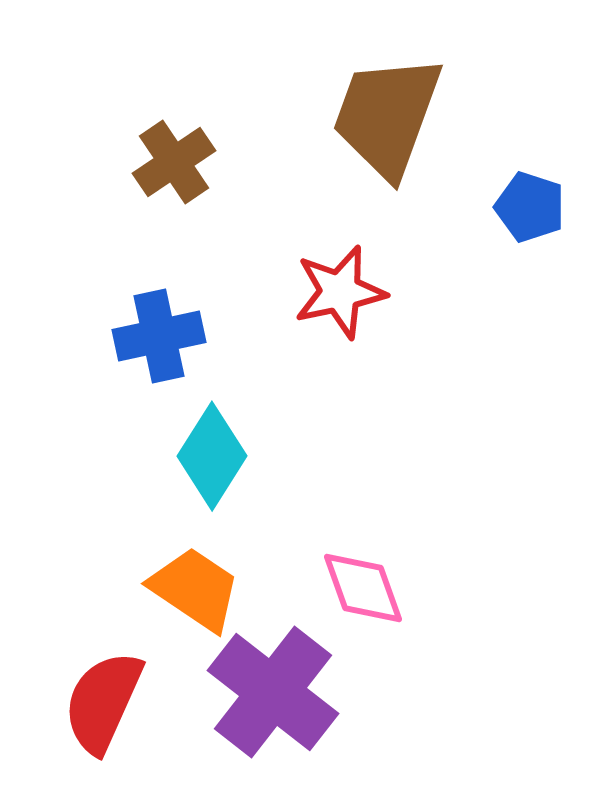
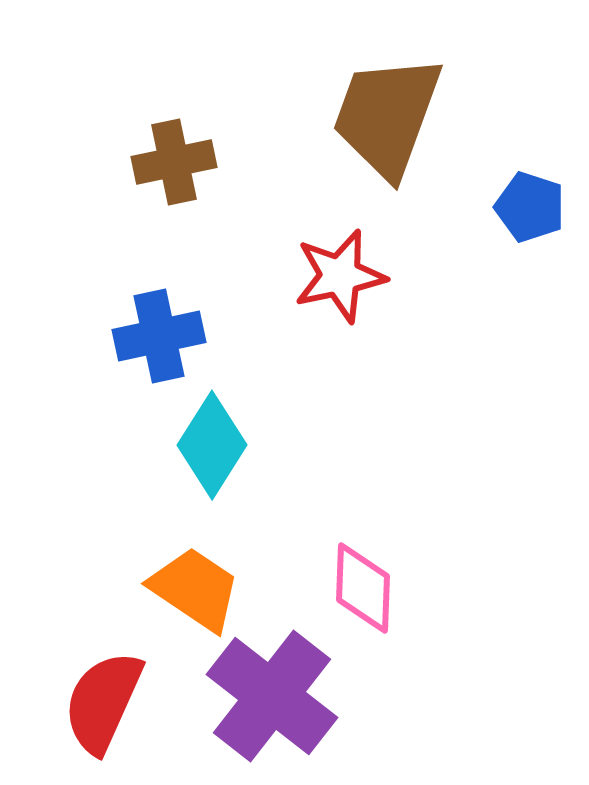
brown cross: rotated 22 degrees clockwise
red star: moved 16 px up
cyan diamond: moved 11 px up
pink diamond: rotated 22 degrees clockwise
purple cross: moved 1 px left, 4 px down
